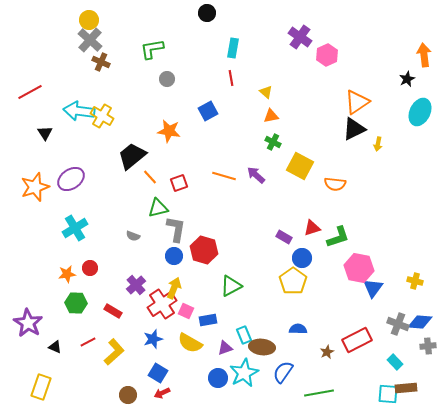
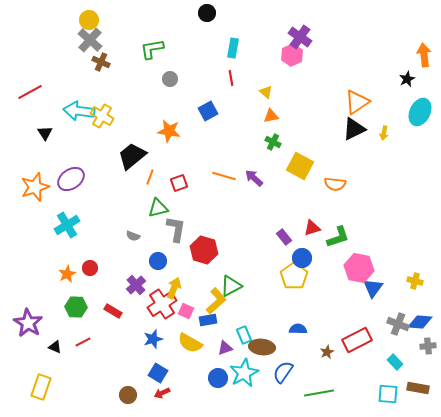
pink hexagon at (327, 55): moved 35 px left
gray circle at (167, 79): moved 3 px right
yellow arrow at (378, 144): moved 6 px right, 11 px up
purple arrow at (256, 175): moved 2 px left, 3 px down
orange line at (150, 177): rotated 63 degrees clockwise
cyan cross at (75, 228): moved 8 px left, 3 px up
purple rectangle at (284, 237): rotated 21 degrees clockwise
blue circle at (174, 256): moved 16 px left, 5 px down
orange star at (67, 274): rotated 18 degrees counterclockwise
yellow pentagon at (293, 281): moved 1 px right, 5 px up
green hexagon at (76, 303): moved 4 px down
red line at (88, 342): moved 5 px left
yellow L-shape at (114, 352): moved 102 px right, 51 px up
brown rectangle at (406, 388): moved 12 px right; rotated 15 degrees clockwise
